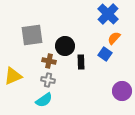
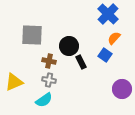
gray square: rotated 10 degrees clockwise
black circle: moved 4 px right
blue square: moved 1 px down
black rectangle: rotated 24 degrees counterclockwise
yellow triangle: moved 1 px right, 6 px down
gray cross: moved 1 px right
purple circle: moved 2 px up
